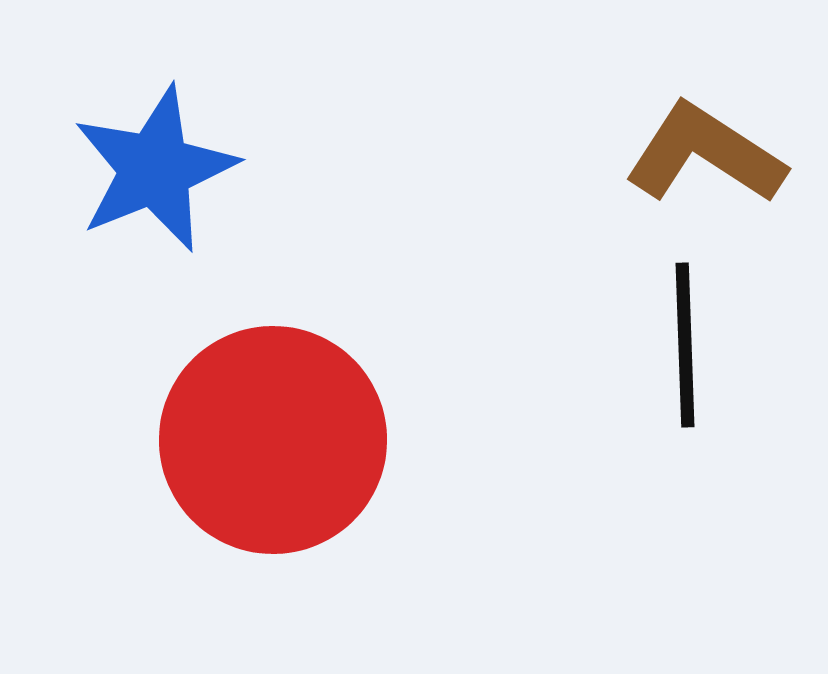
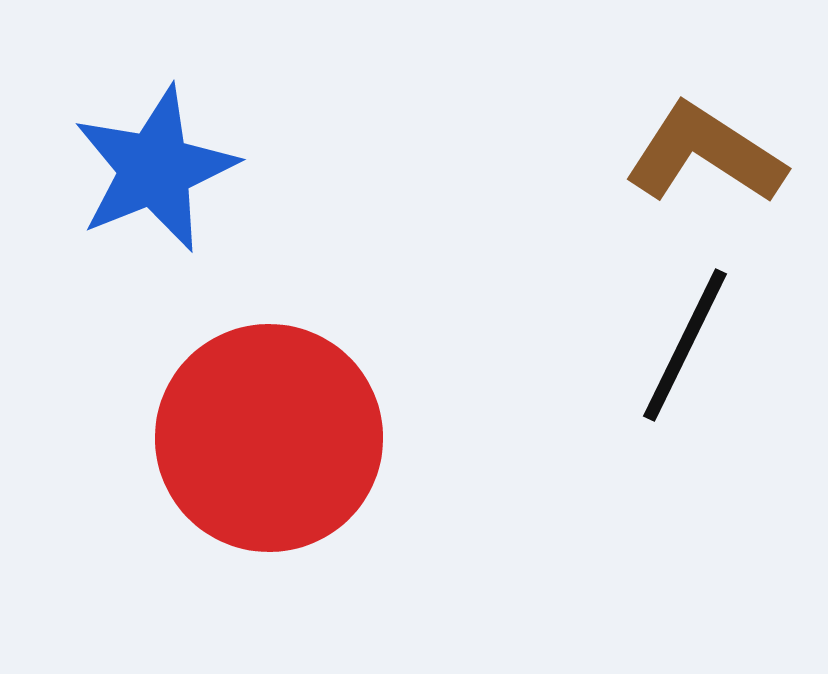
black line: rotated 28 degrees clockwise
red circle: moved 4 px left, 2 px up
